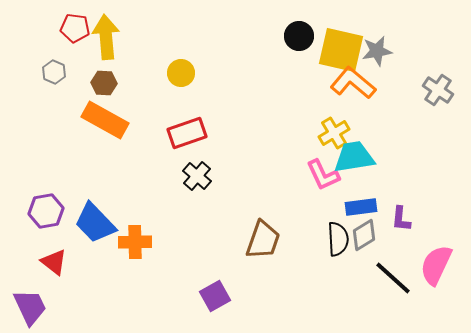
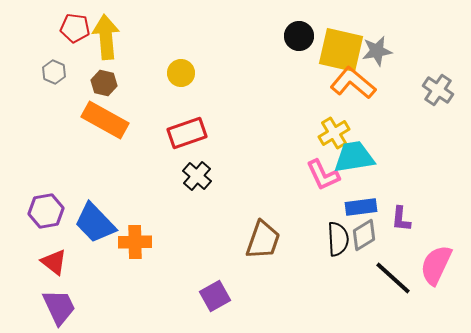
brown hexagon: rotated 10 degrees clockwise
purple trapezoid: moved 29 px right
